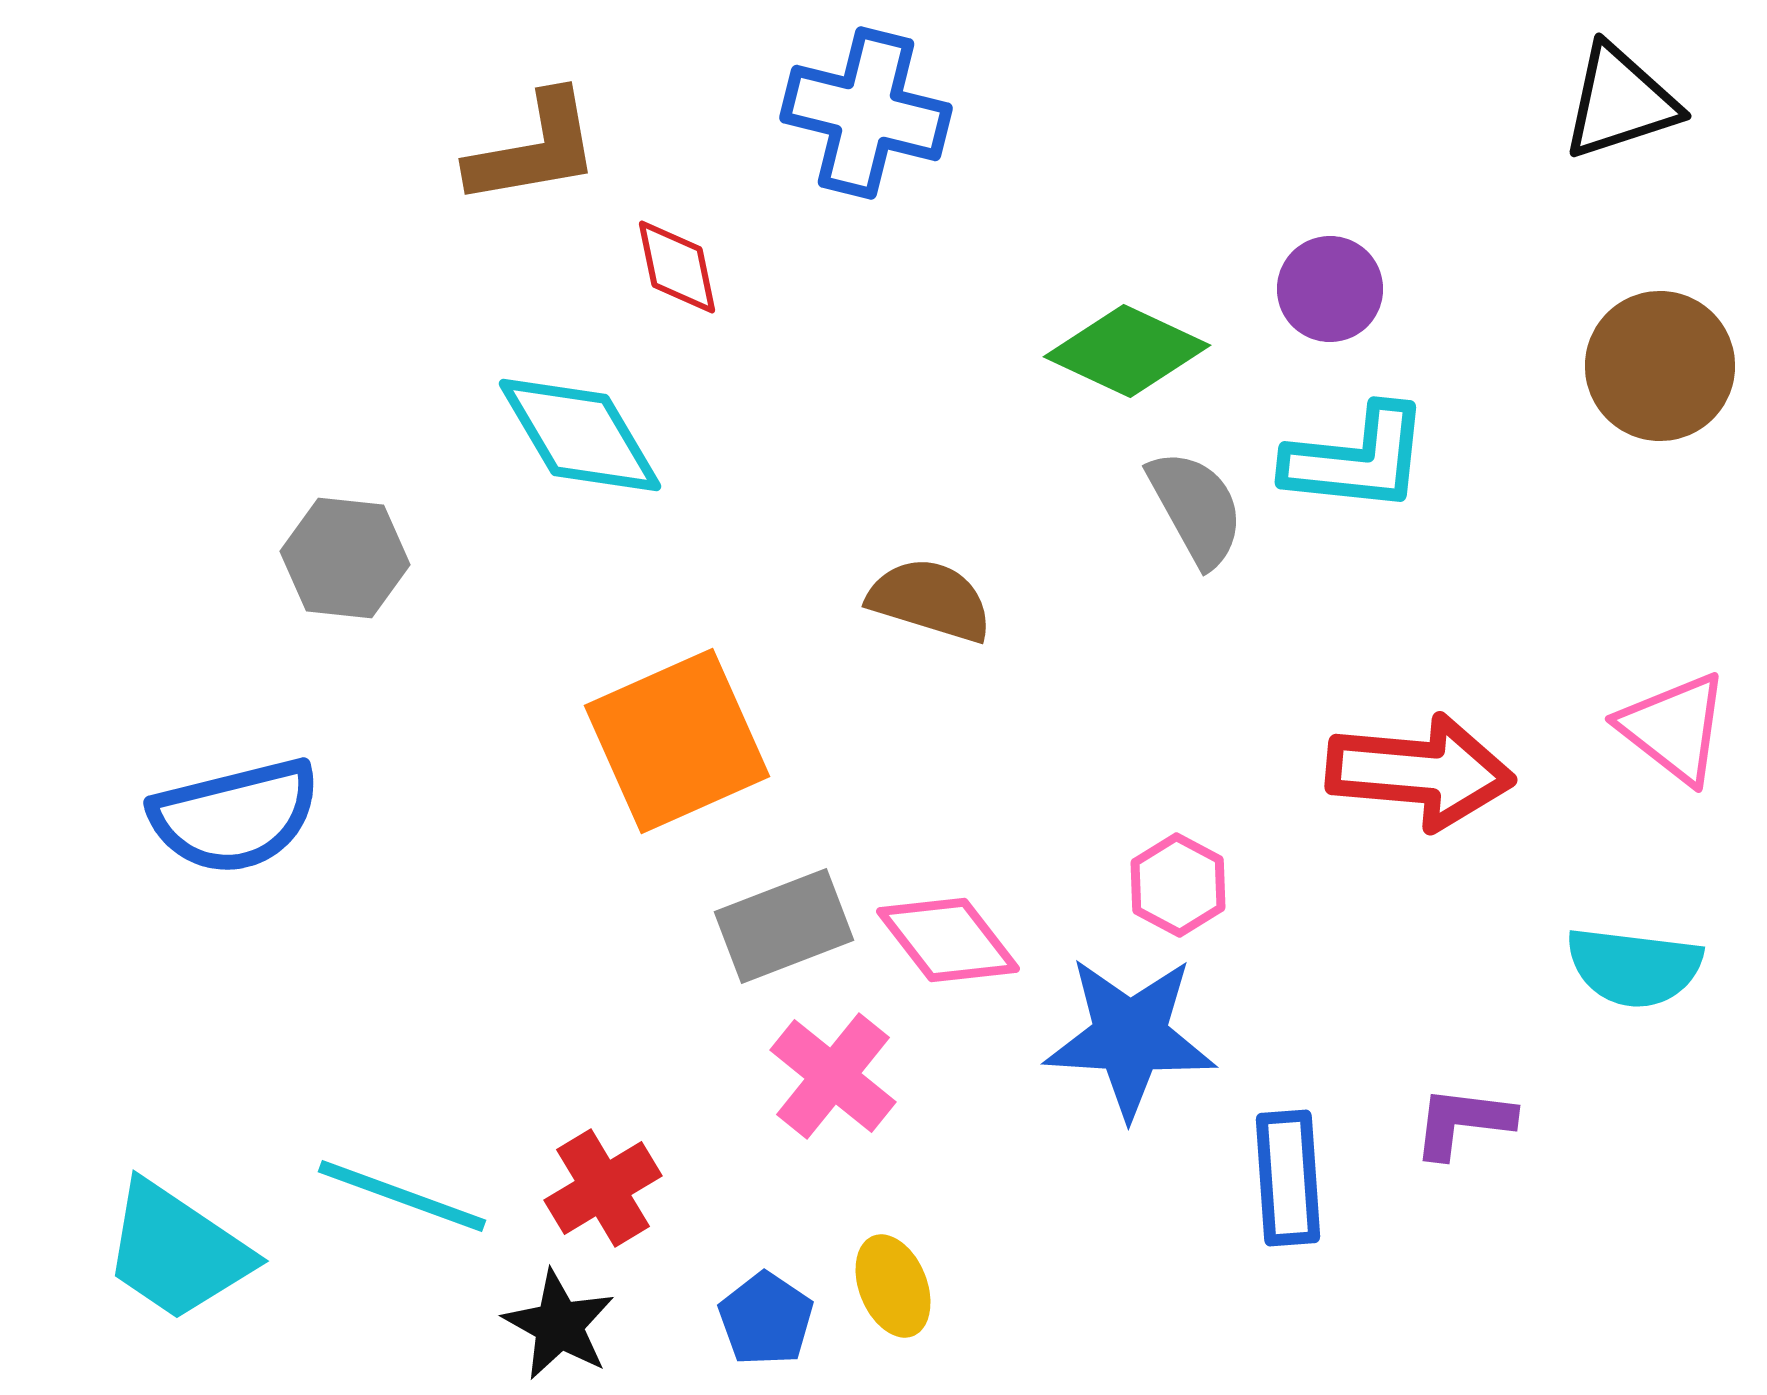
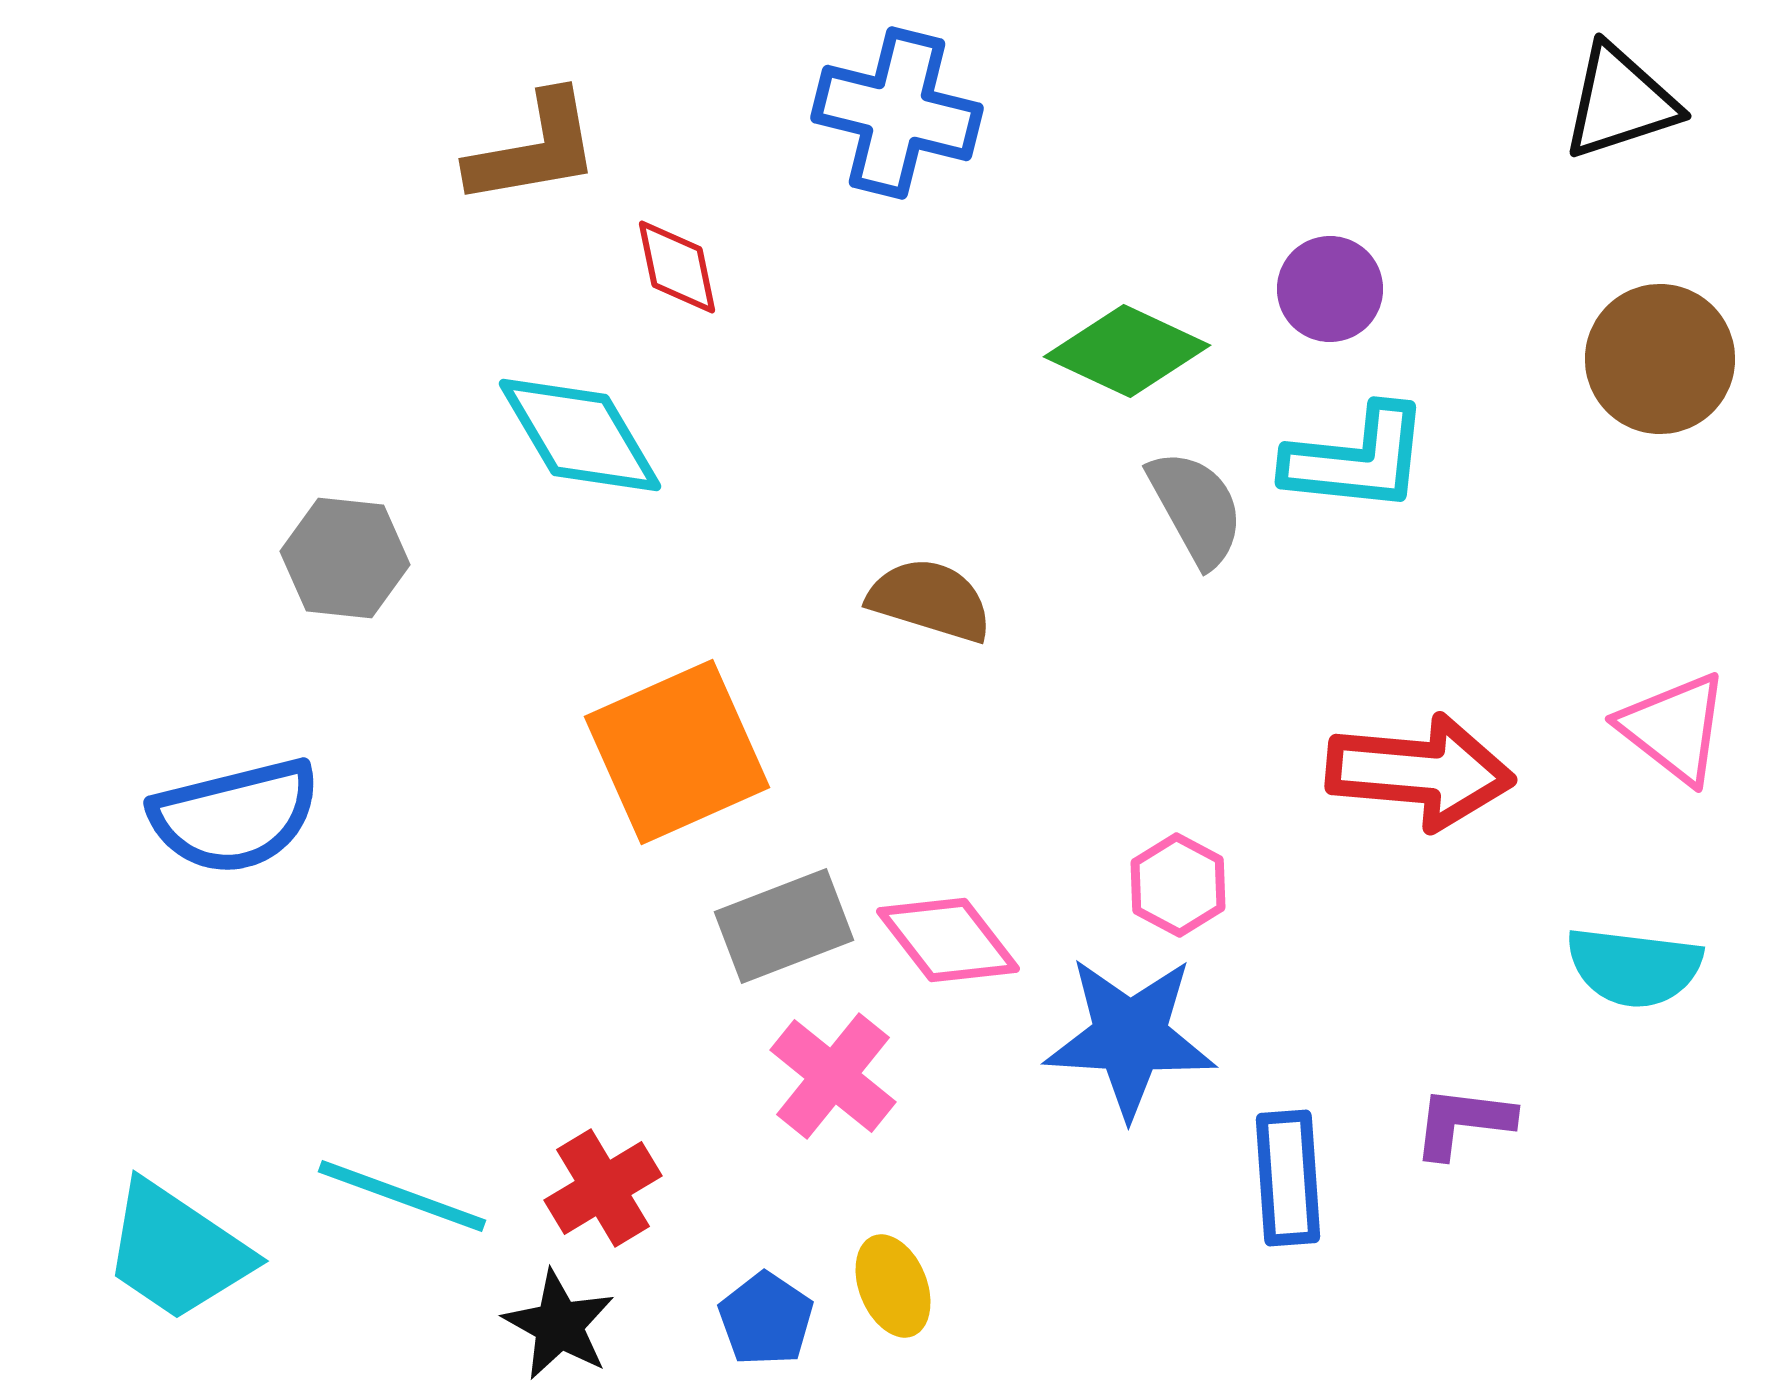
blue cross: moved 31 px right
brown circle: moved 7 px up
orange square: moved 11 px down
